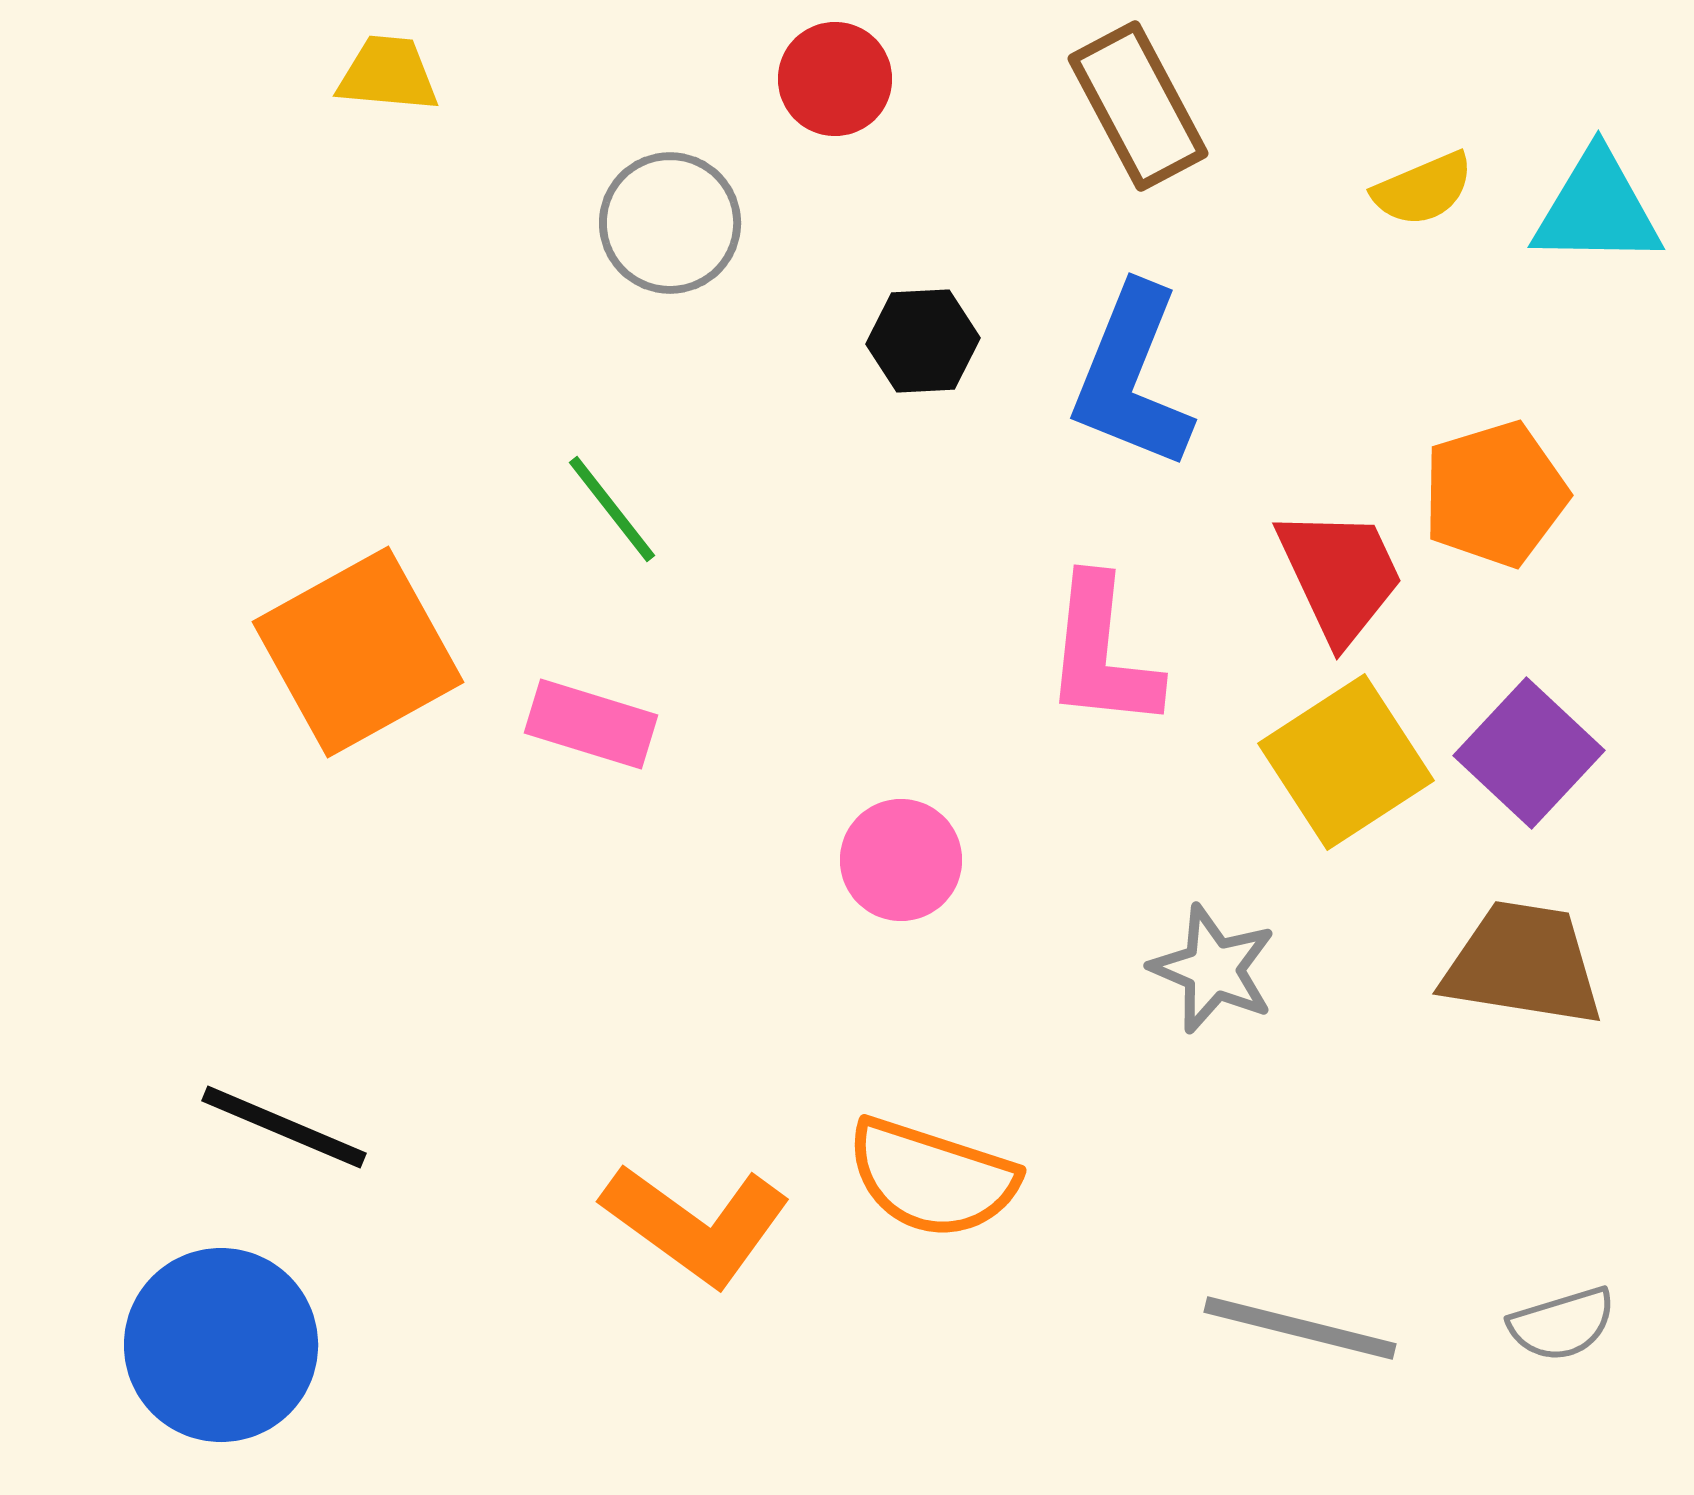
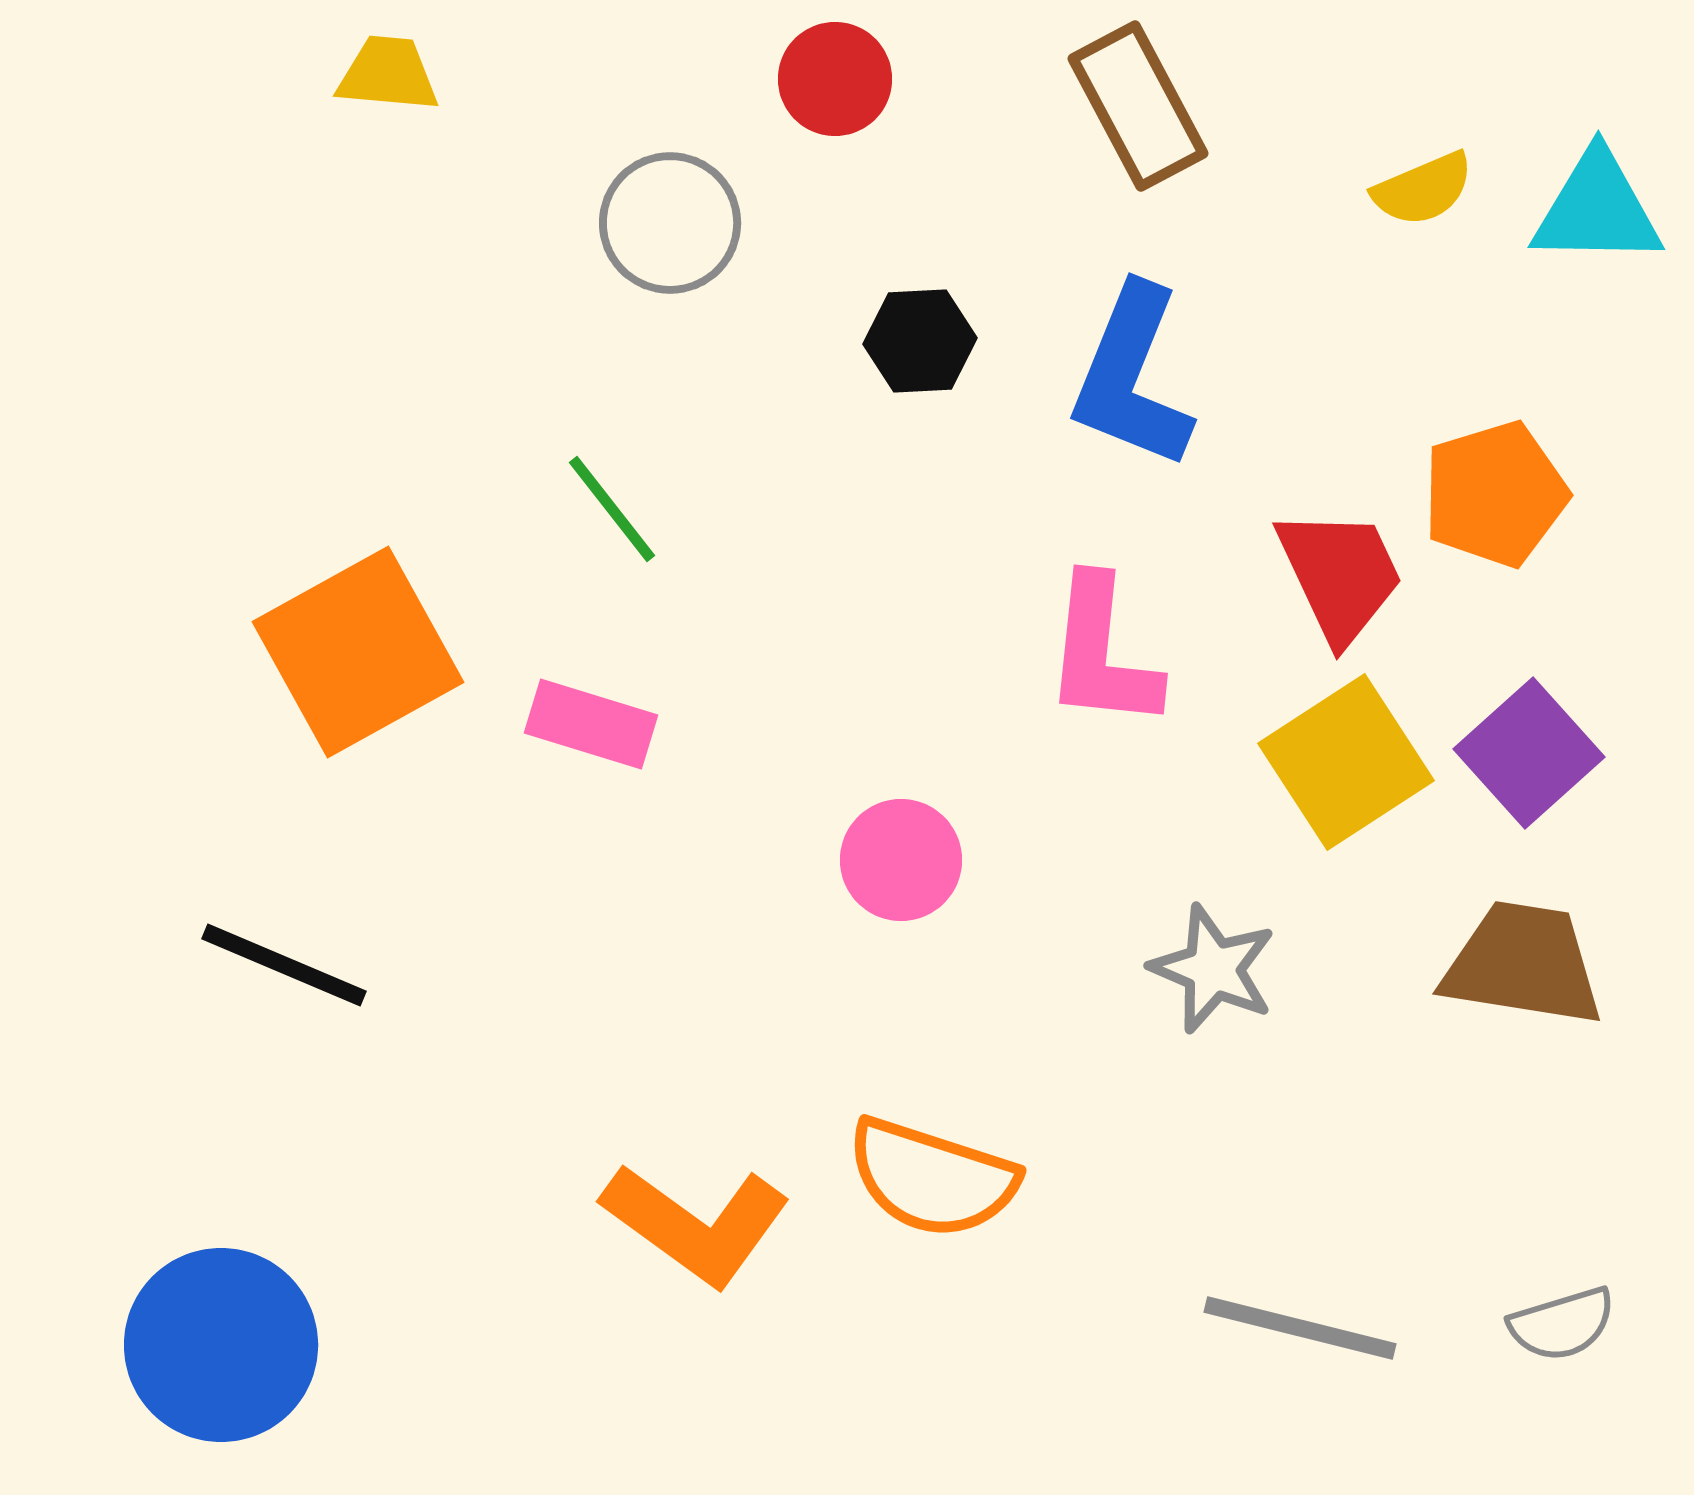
black hexagon: moved 3 px left
purple square: rotated 5 degrees clockwise
black line: moved 162 px up
